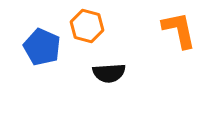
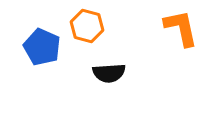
orange L-shape: moved 2 px right, 2 px up
